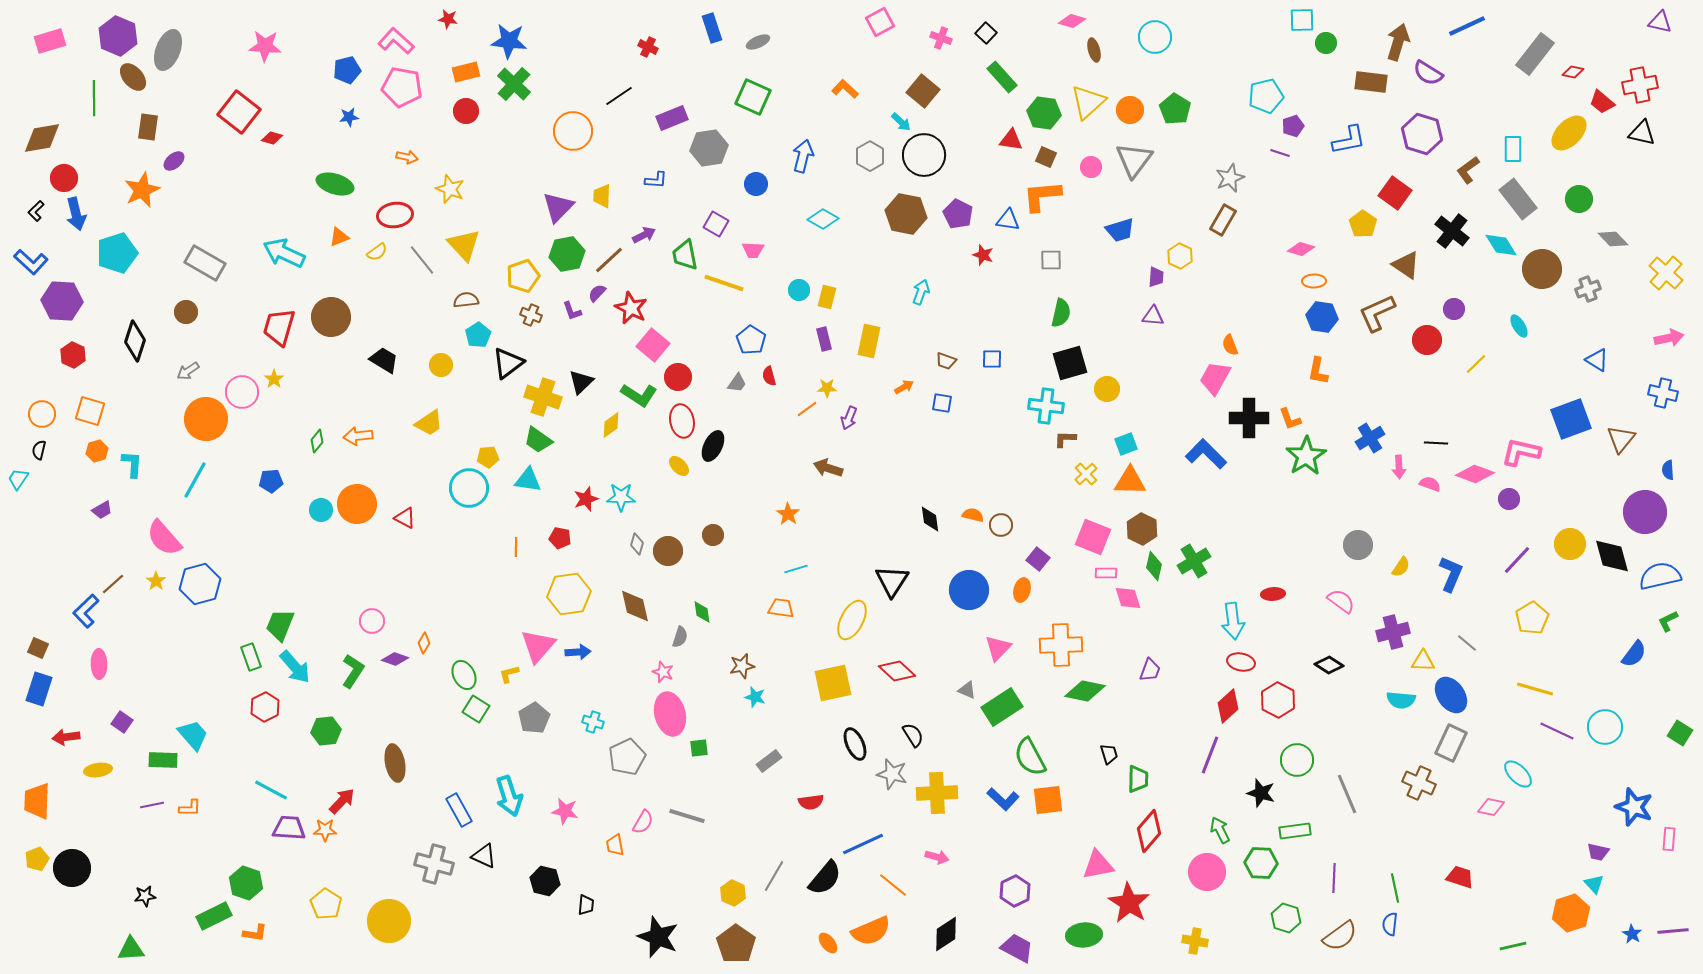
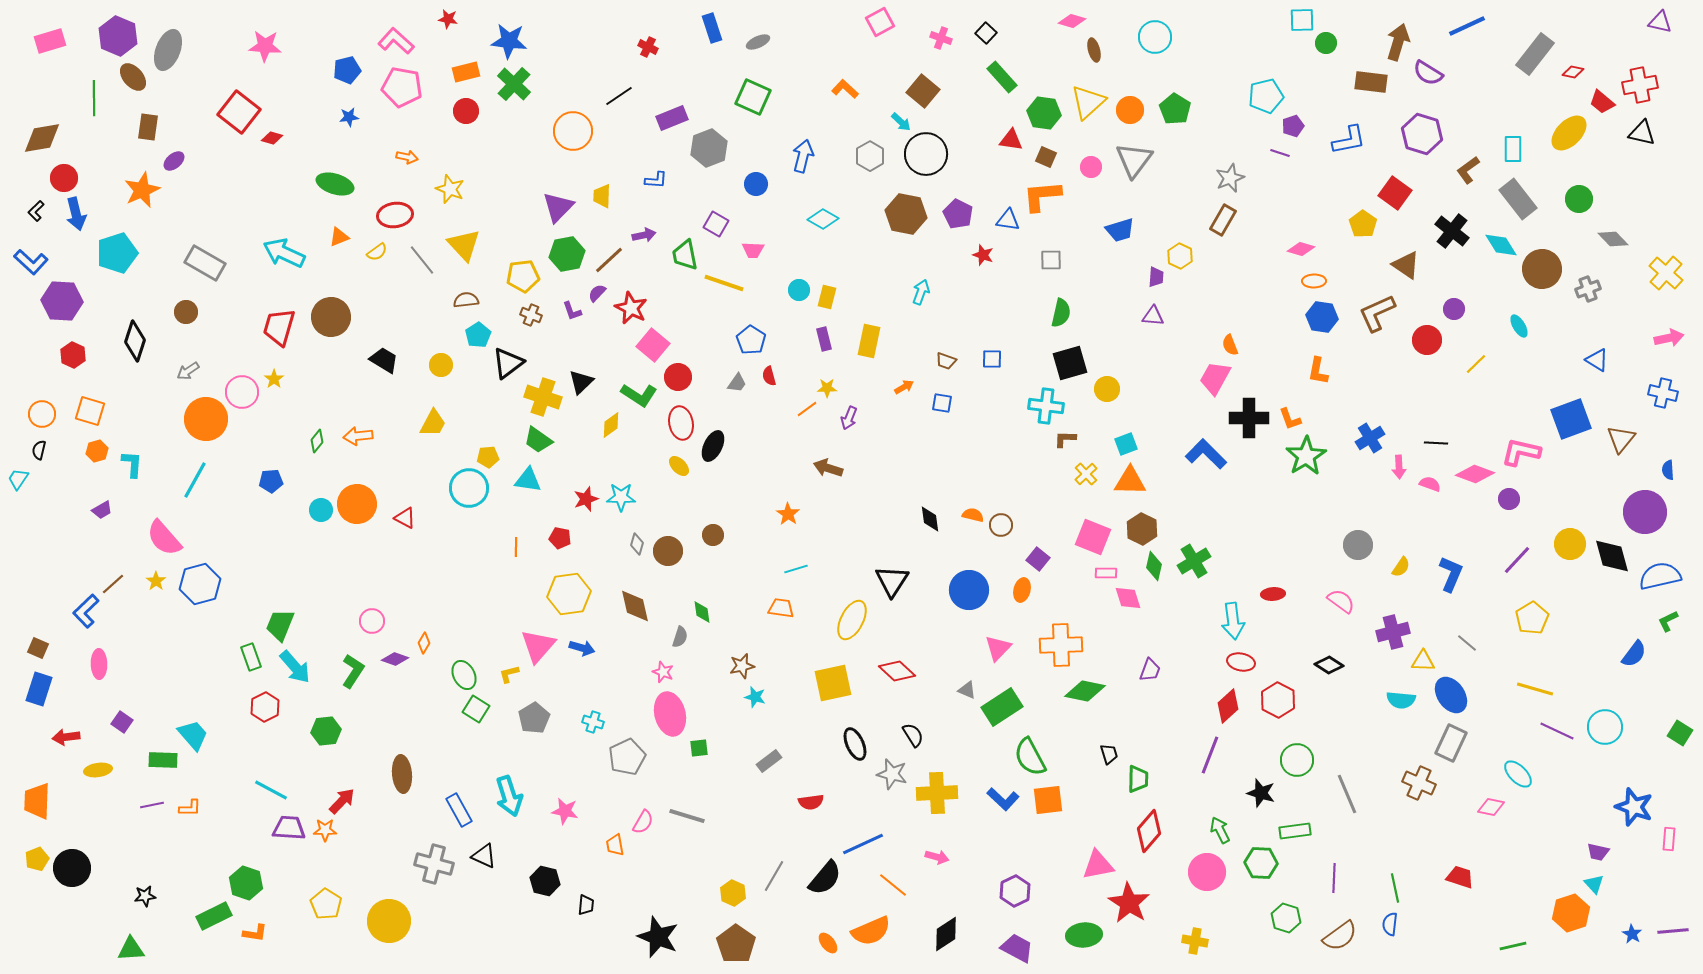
gray hexagon at (709, 148): rotated 12 degrees counterclockwise
black circle at (924, 155): moved 2 px right, 1 px up
purple arrow at (644, 235): rotated 15 degrees clockwise
yellow pentagon at (523, 276): rotated 12 degrees clockwise
red ellipse at (682, 421): moved 1 px left, 2 px down
yellow trapezoid at (429, 423): moved 4 px right; rotated 28 degrees counterclockwise
blue arrow at (578, 652): moved 4 px right, 4 px up; rotated 20 degrees clockwise
brown ellipse at (395, 763): moved 7 px right, 11 px down; rotated 6 degrees clockwise
